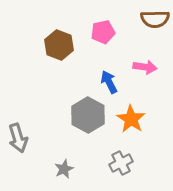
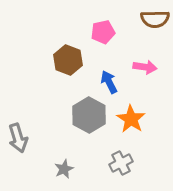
brown hexagon: moved 9 px right, 15 px down
gray hexagon: moved 1 px right
